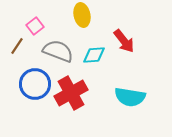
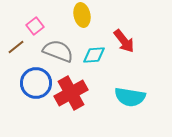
brown line: moved 1 px left, 1 px down; rotated 18 degrees clockwise
blue circle: moved 1 px right, 1 px up
